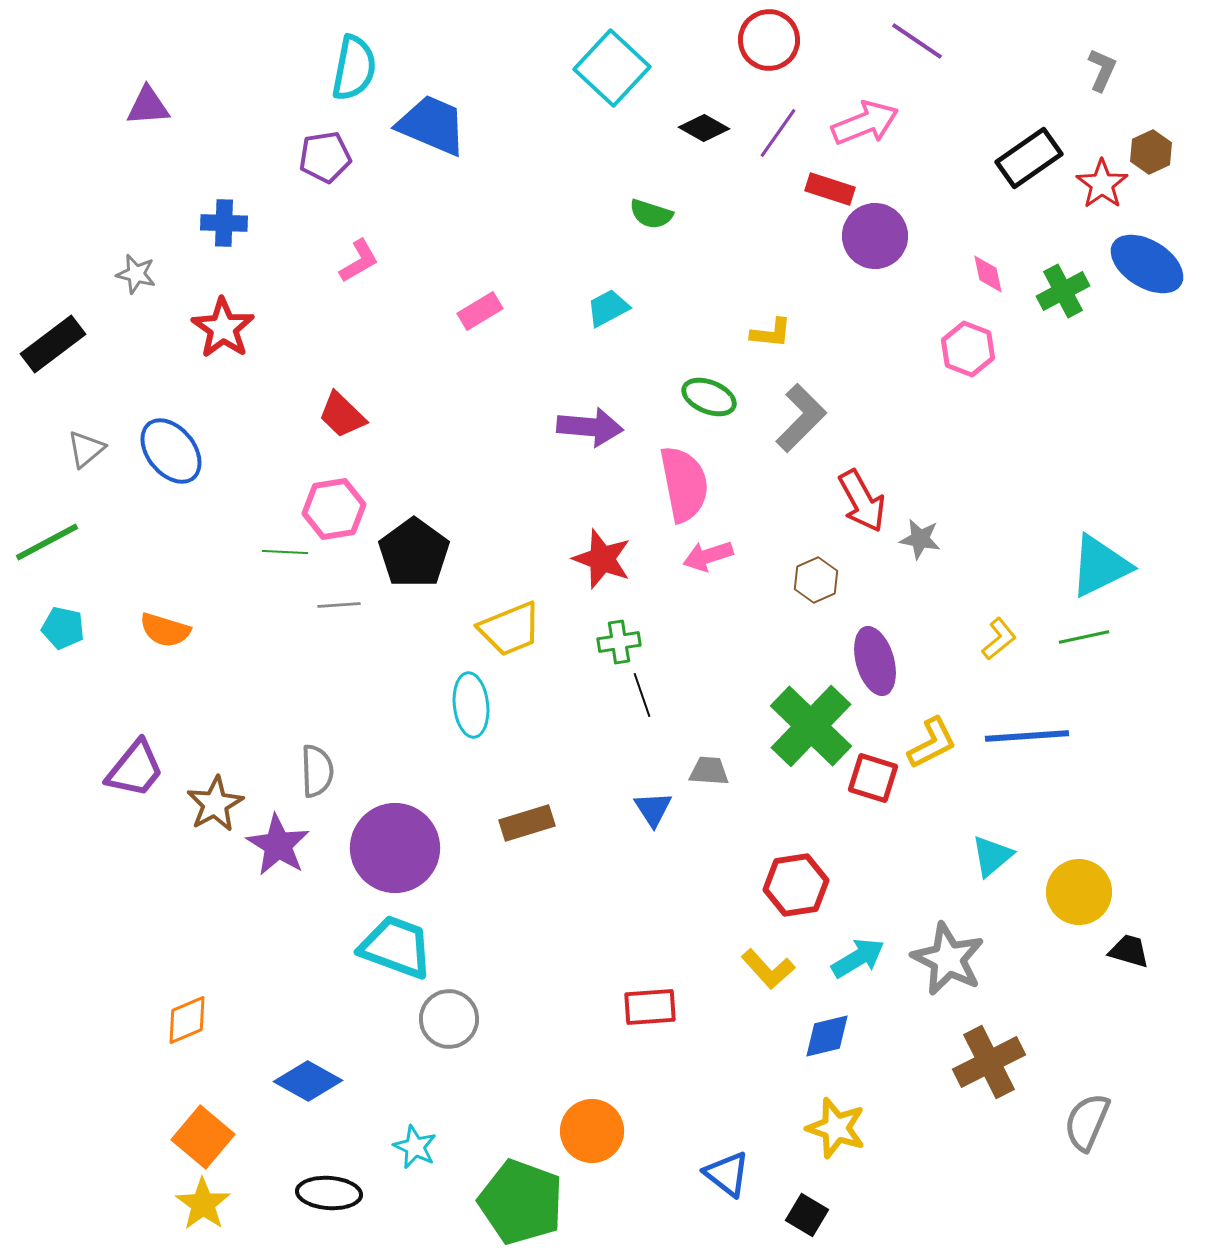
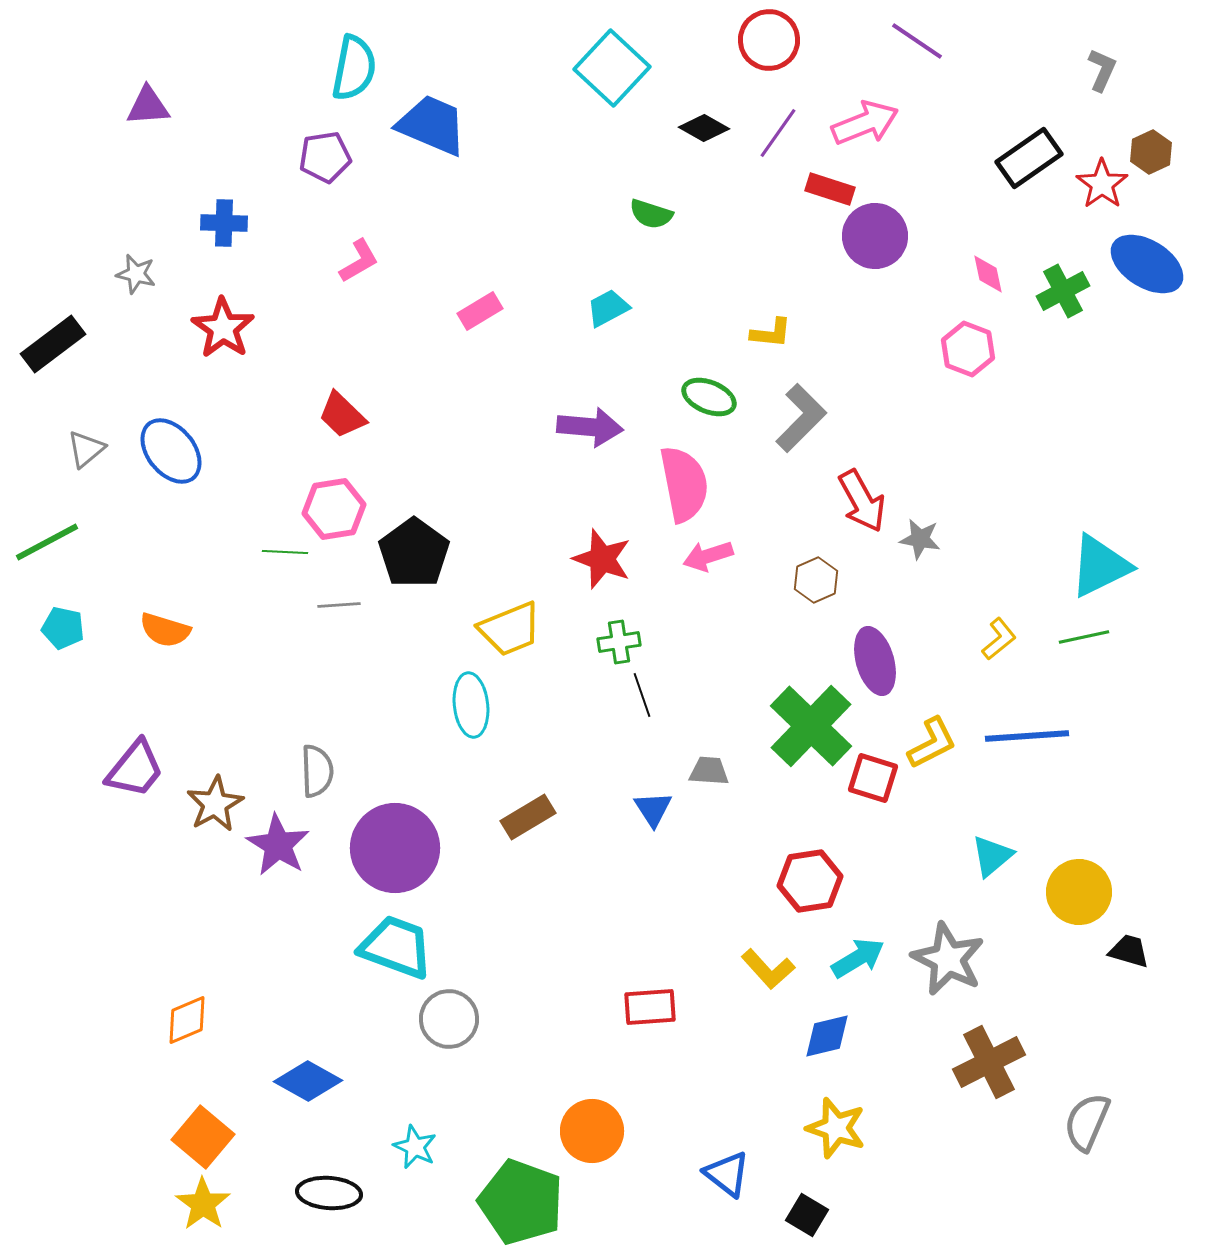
brown rectangle at (527, 823): moved 1 px right, 6 px up; rotated 14 degrees counterclockwise
red hexagon at (796, 885): moved 14 px right, 4 px up
